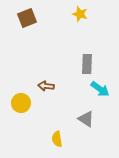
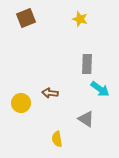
yellow star: moved 5 px down
brown square: moved 1 px left
brown arrow: moved 4 px right, 7 px down
